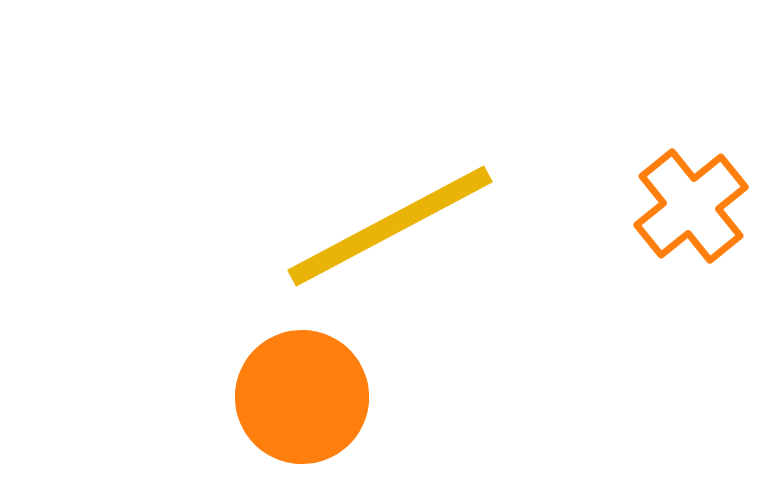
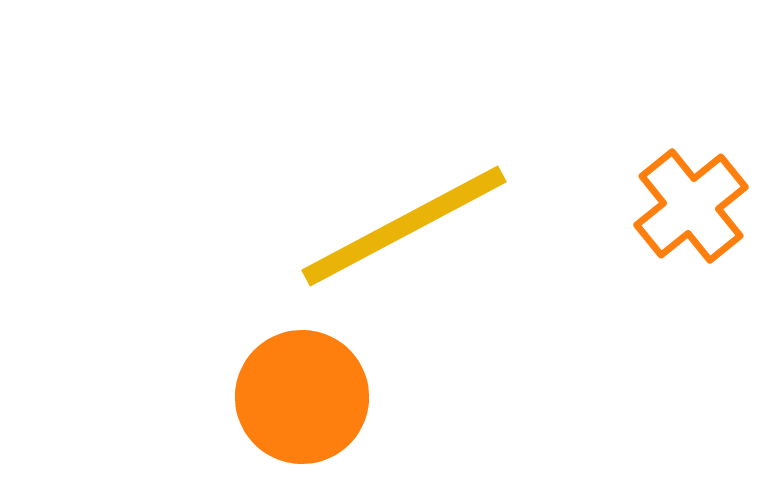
yellow line: moved 14 px right
